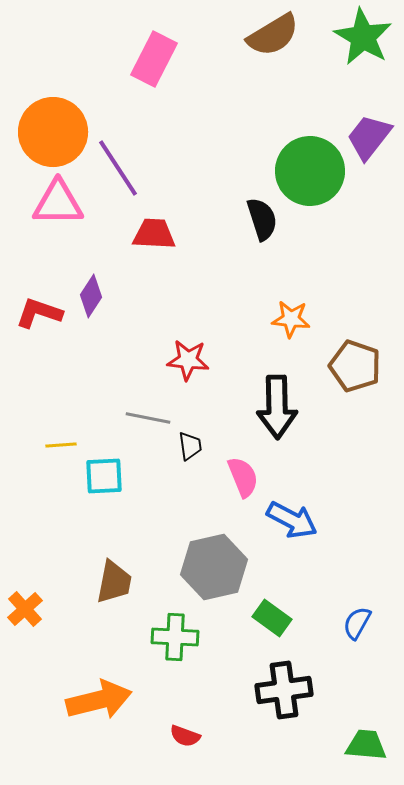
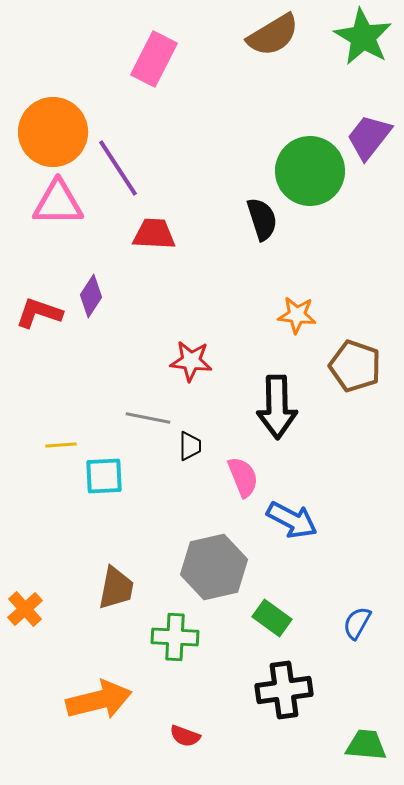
orange star: moved 6 px right, 4 px up
red star: moved 3 px right, 1 px down
black trapezoid: rotated 8 degrees clockwise
brown trapezoid: moved 2 px right, 6 px down
